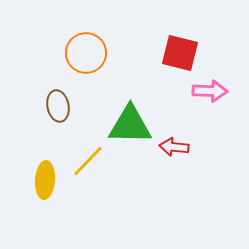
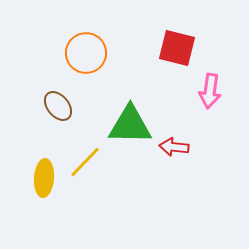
red square: moved 3 px left, 5 px up
pink arrow: rotated 96 degrees clockwise
brown ellipse: rotated 28 degrees counterclockwise
yellow line: moved 3 px left, 1 px down
yellow ellipse: moved 1 px left, 2 px up
